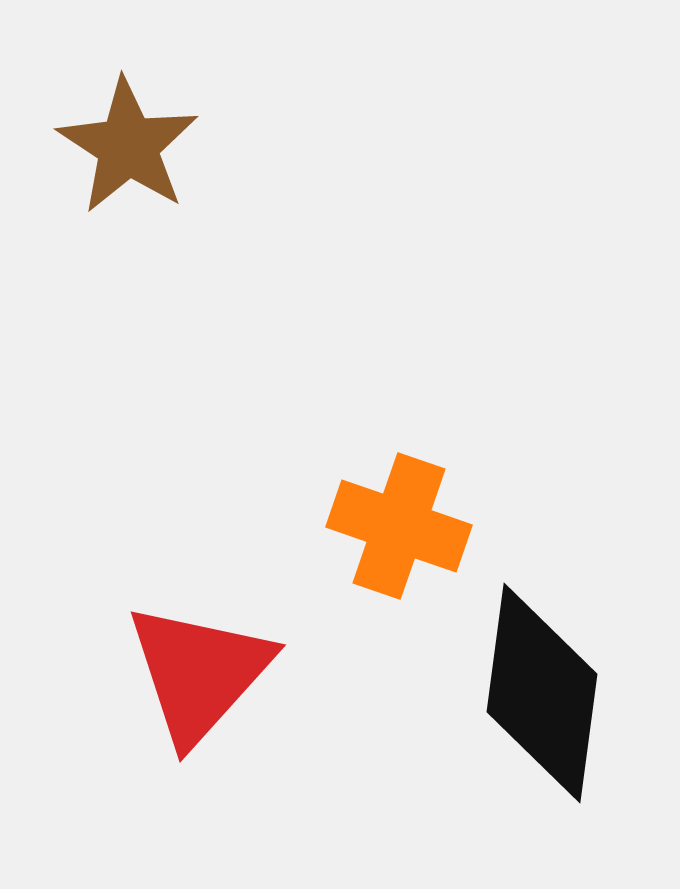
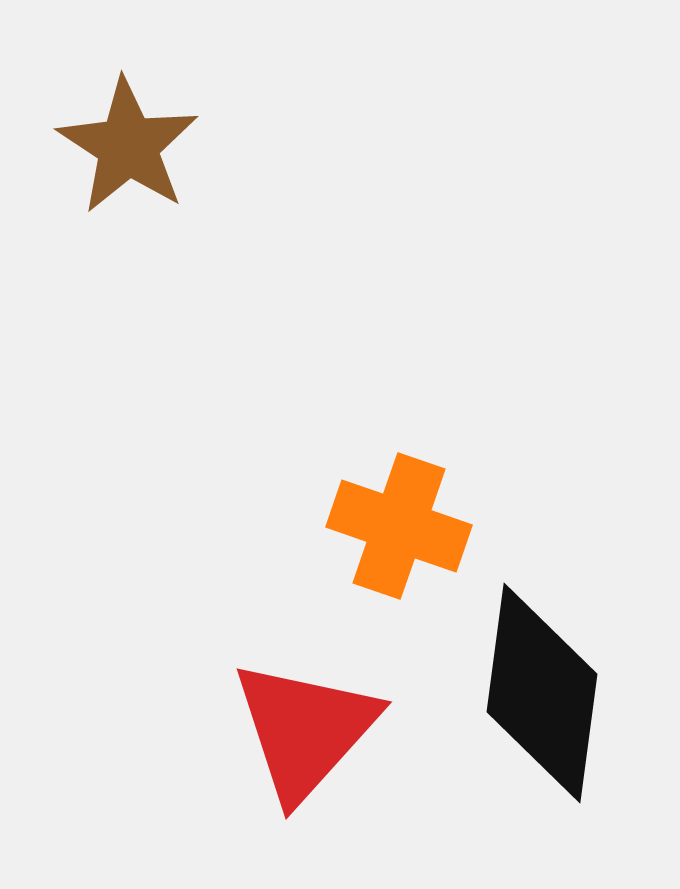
red triangle: moved 106 px right, 57 px down
